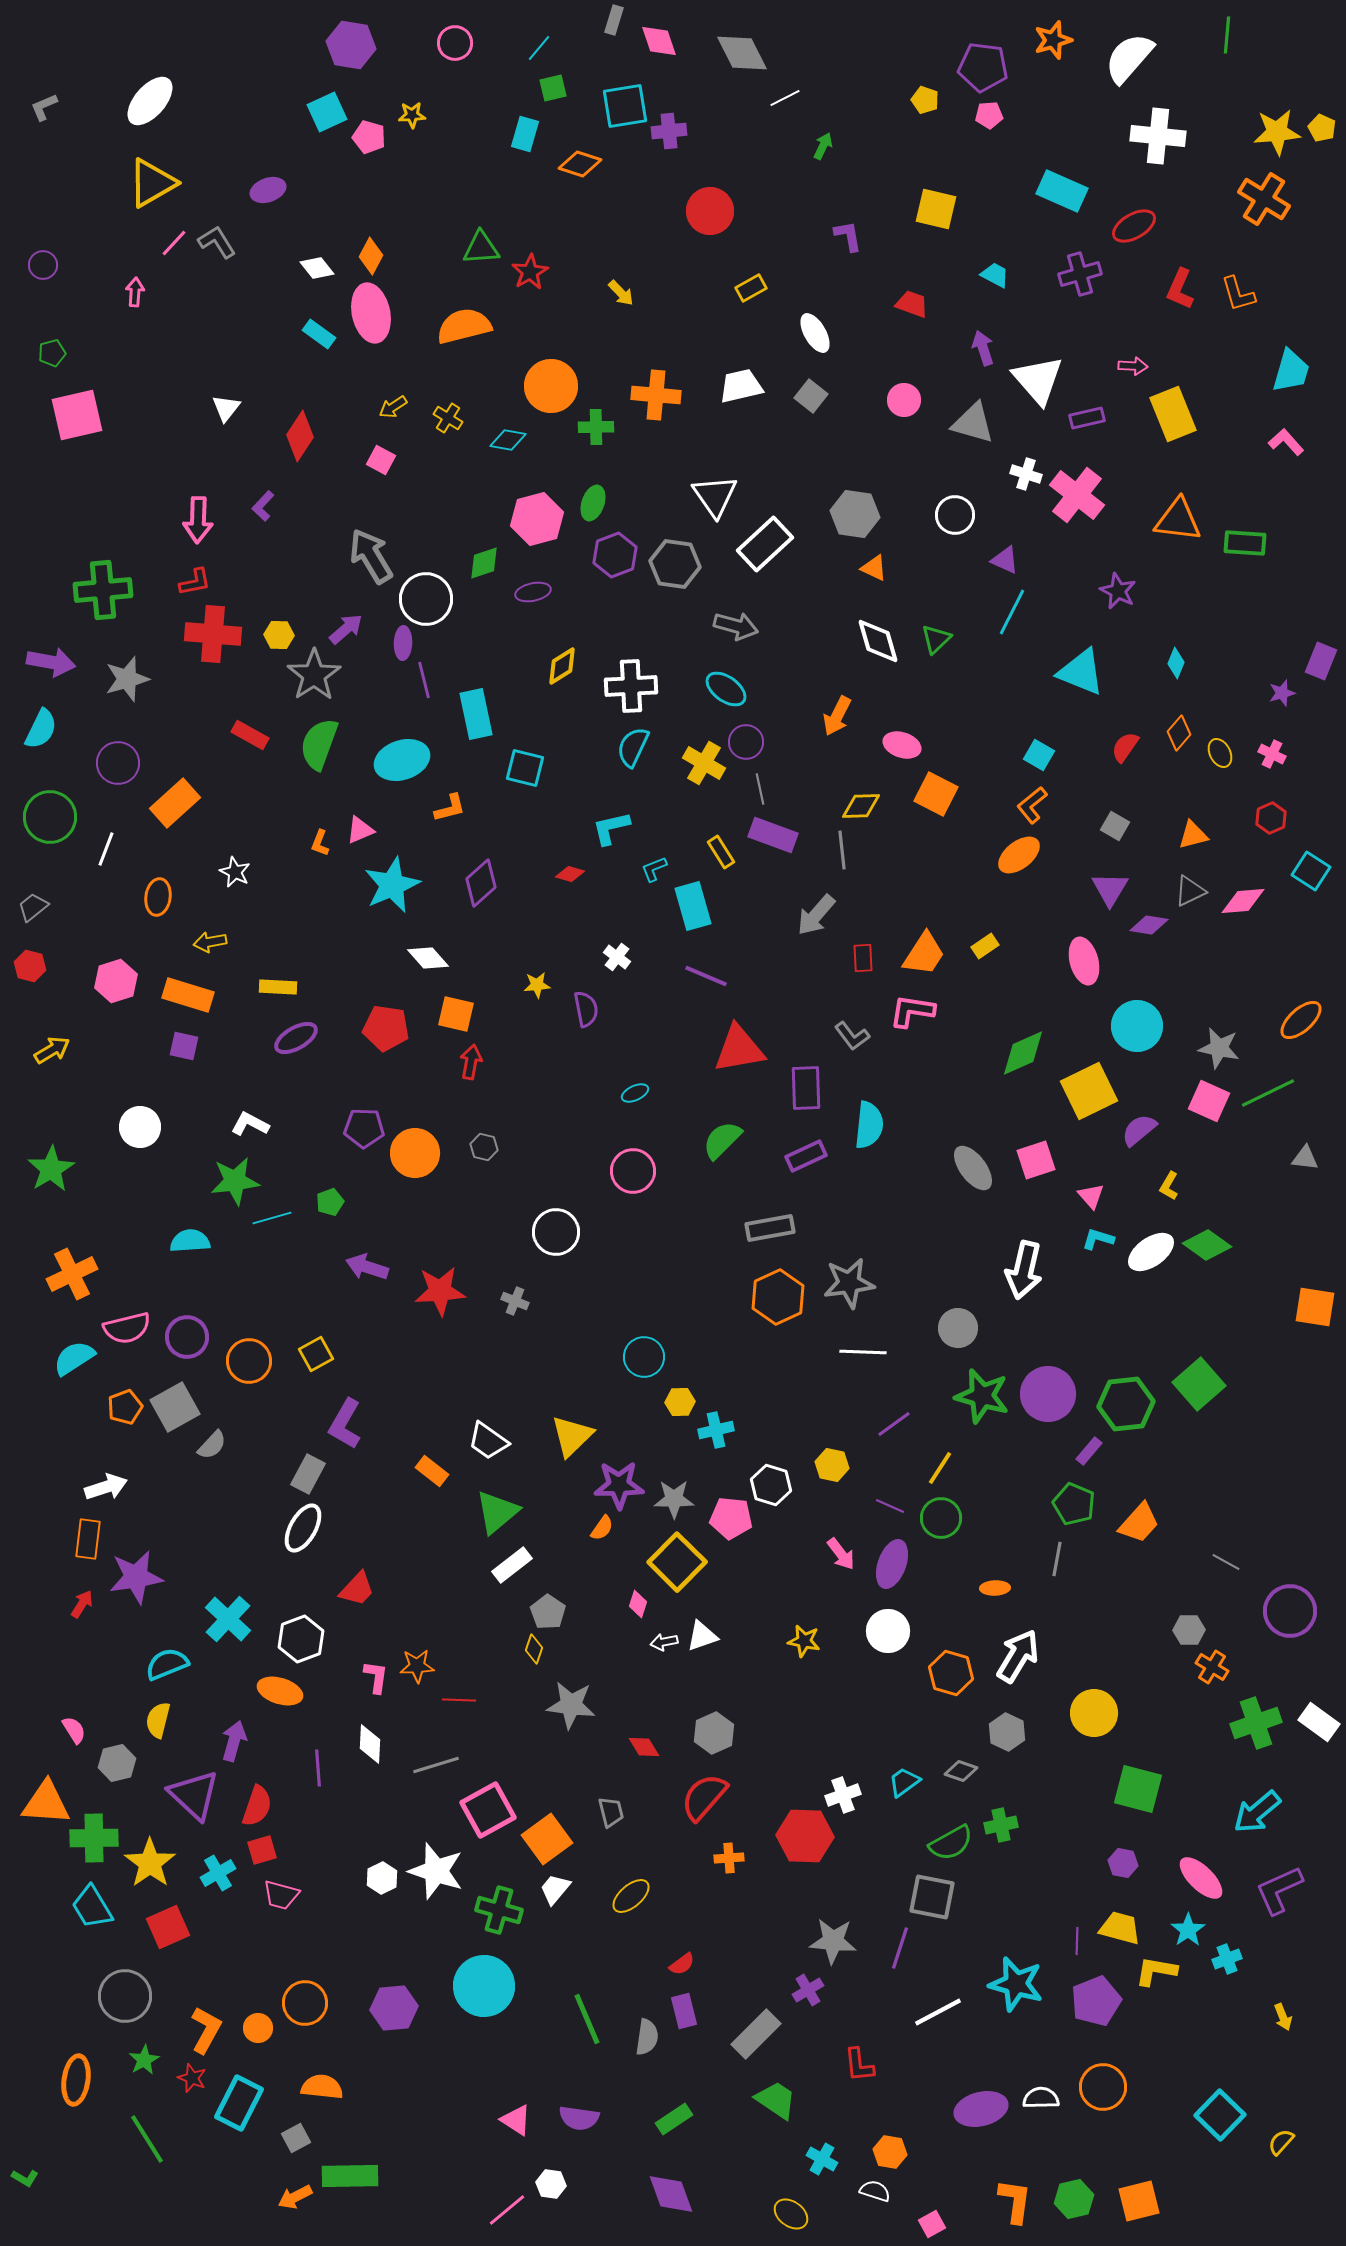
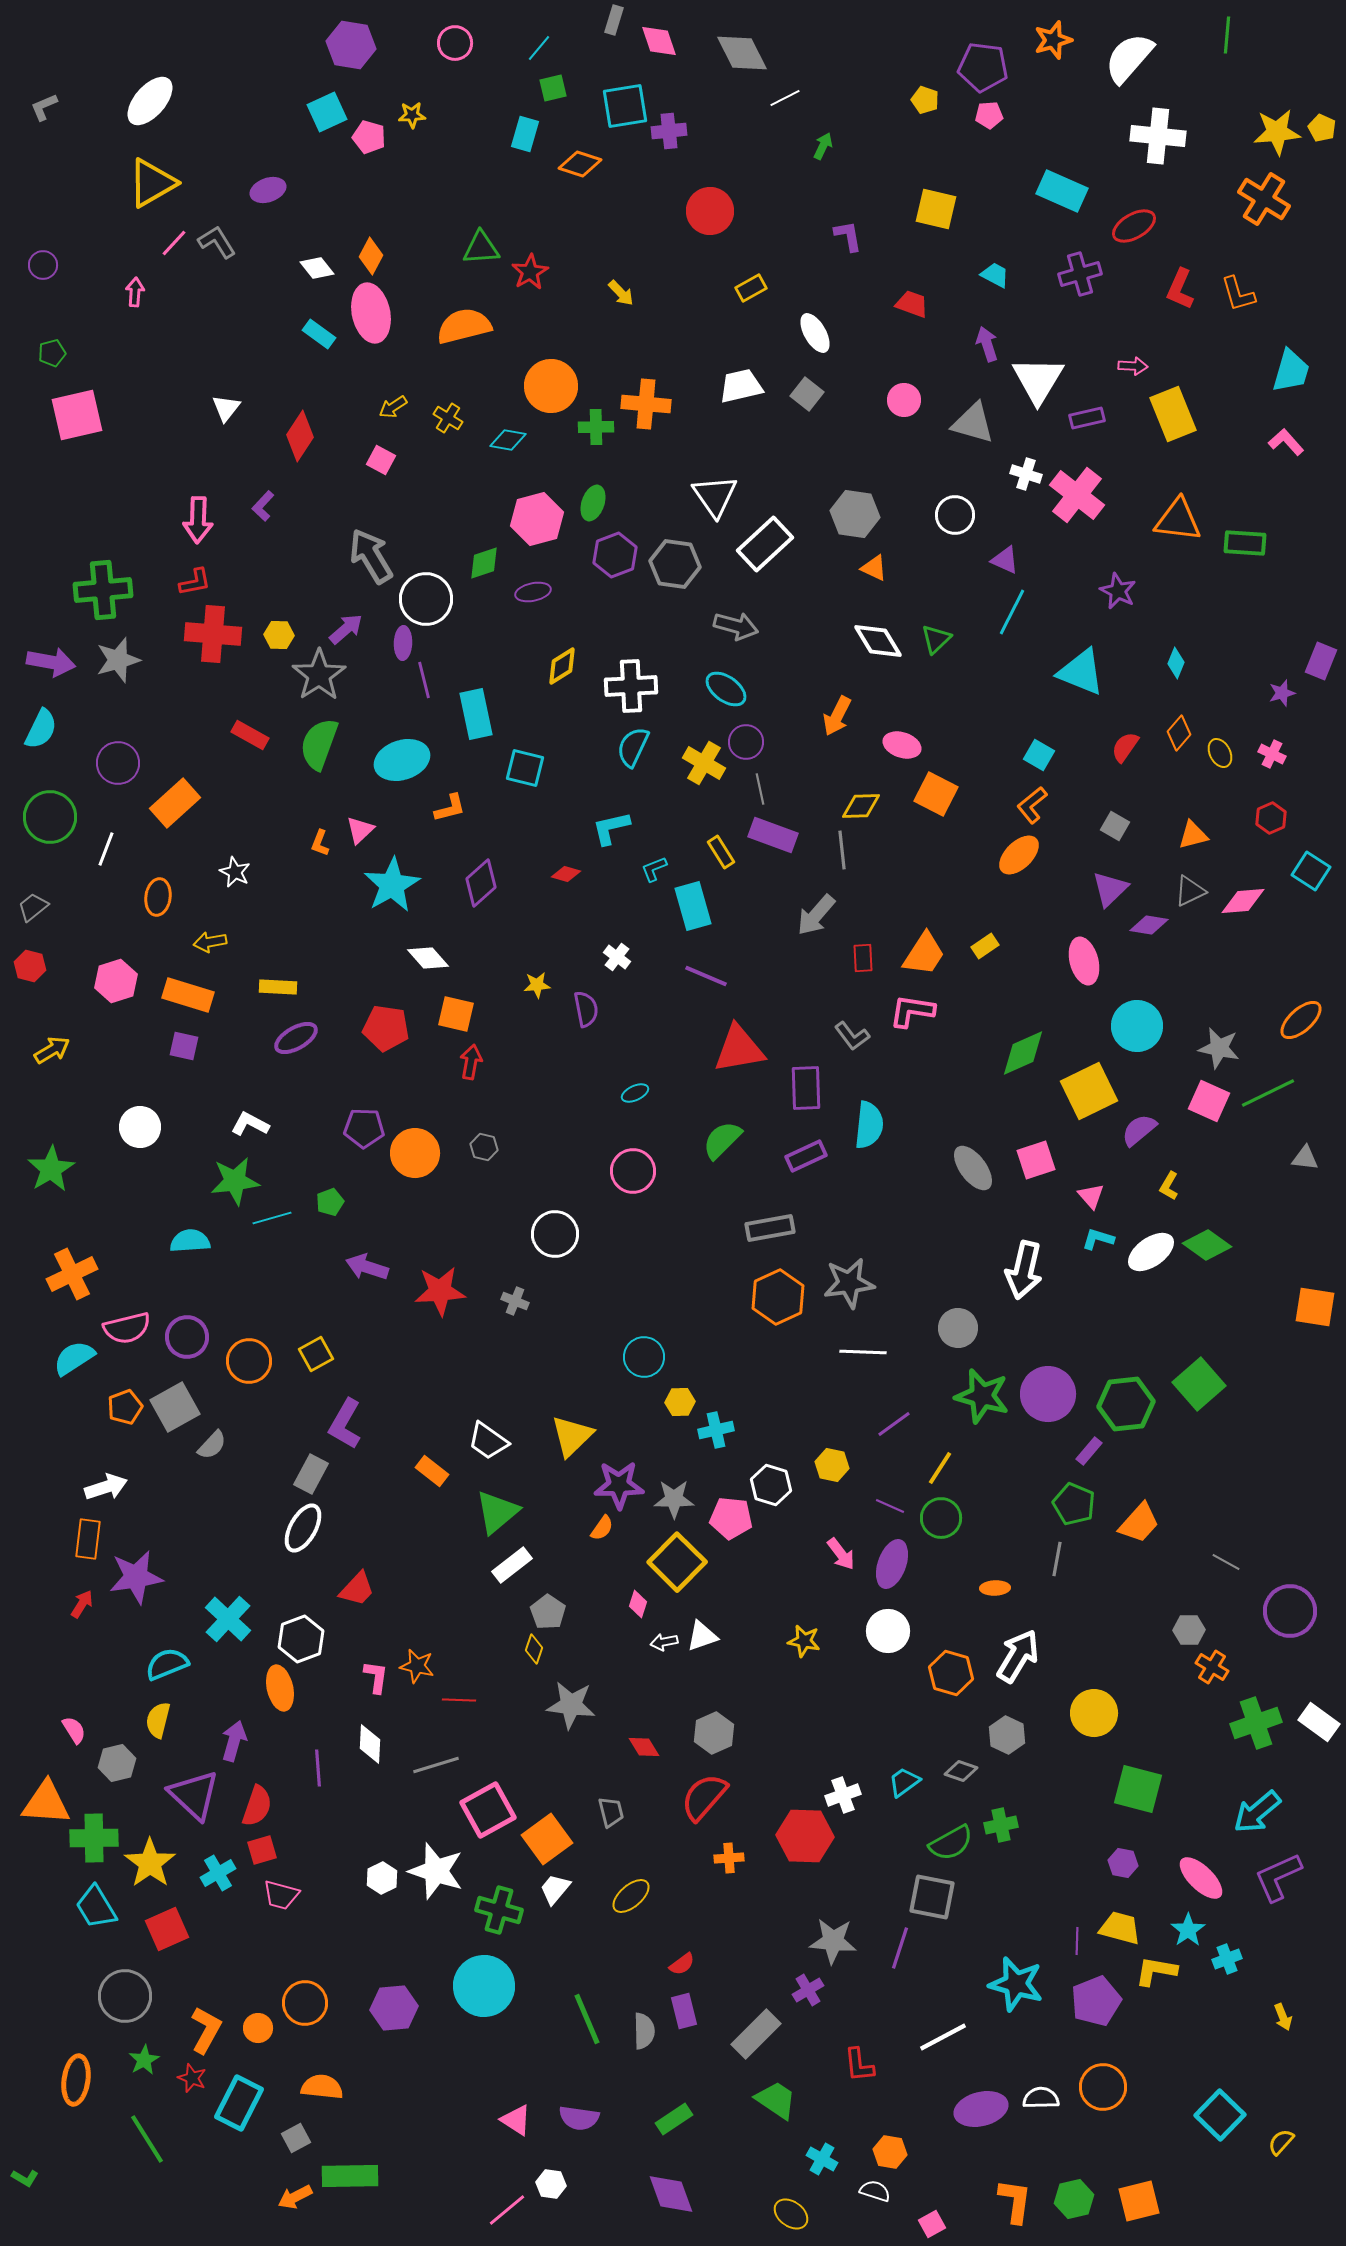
purple arrow at (983, 348): moved 4 px right, 4 px up
white triangle at (1038, 380): rotated 12 degrees clockwise
orange cross at (656, 395): moved 10 px left, 9 px down
gray square at (811, 396): moved 4 px left, 2 px up
white diamond at (878, 641): rotated 15 degrees counterclockwise
gray star at (314, 675): moved 5 px right
gray star at (127, 679): moved 9 px left, 19 px up
pink triangle at (360, 830): rotated 20 degrees counterclockwise
orange ellipse at (1019, 855): rotated 6 degrees counterclockwise
red diamond at (570, 874): moved 4 px left
cyan star at (392, 885): rotated 6 degrees counterclockwise
purple triangle at (1110, 889): rotated 15 degrees clockwise
white circle at (556, 1232): moved 1 px left, 2 px down
gray rectangle at (308, 1474): moved 3 px right
orange star at (417, 1666): rotated 16 degrees clockwise
orange ellipse at (280, 1691): moved 3 px up; rotated 60 degrees clockwise
gray hexagon at (1007, 1732): moved 3 px down
purple L-shape at (1279, 1890): moved 1 px left, 13 px up
cyan trapezoid at (92, 1907): moved 4 px right
red square at (168, 1927): moved 1 px left, 2 px down
white line at (938, 2012): moved 5 px right, 25 px down
gray semicircle at (647, 2037): moved 3 px left, 6 px up; rotated 9 degrees counterclockwise
